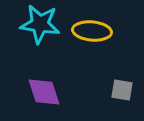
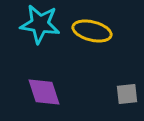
yellow ellipse: rotated 9 degrees clockwise
gray square: moved 5 px right, 4 px down; rotated 15 degrees counterclockwise
